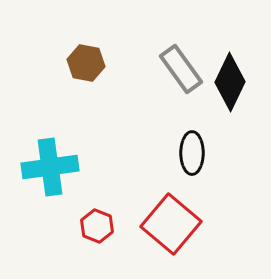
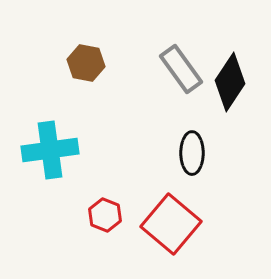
black diamond: rotated 8 degrees clockwise
cyan cross: moved 17 px up
red hexagon: moved 8 px right, 11 px up
